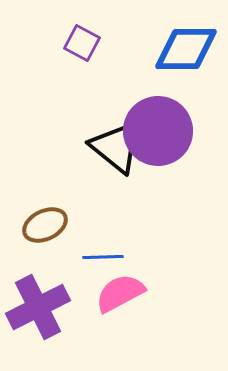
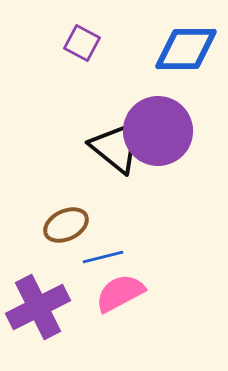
brown ellipse: moved 21 px right
blue line: rotated 12 degrees counterclockwise
